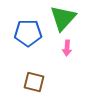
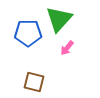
green triangle: moved 4 px left, 1 px down
pink arrow: rotated 35 degrees clockwise
